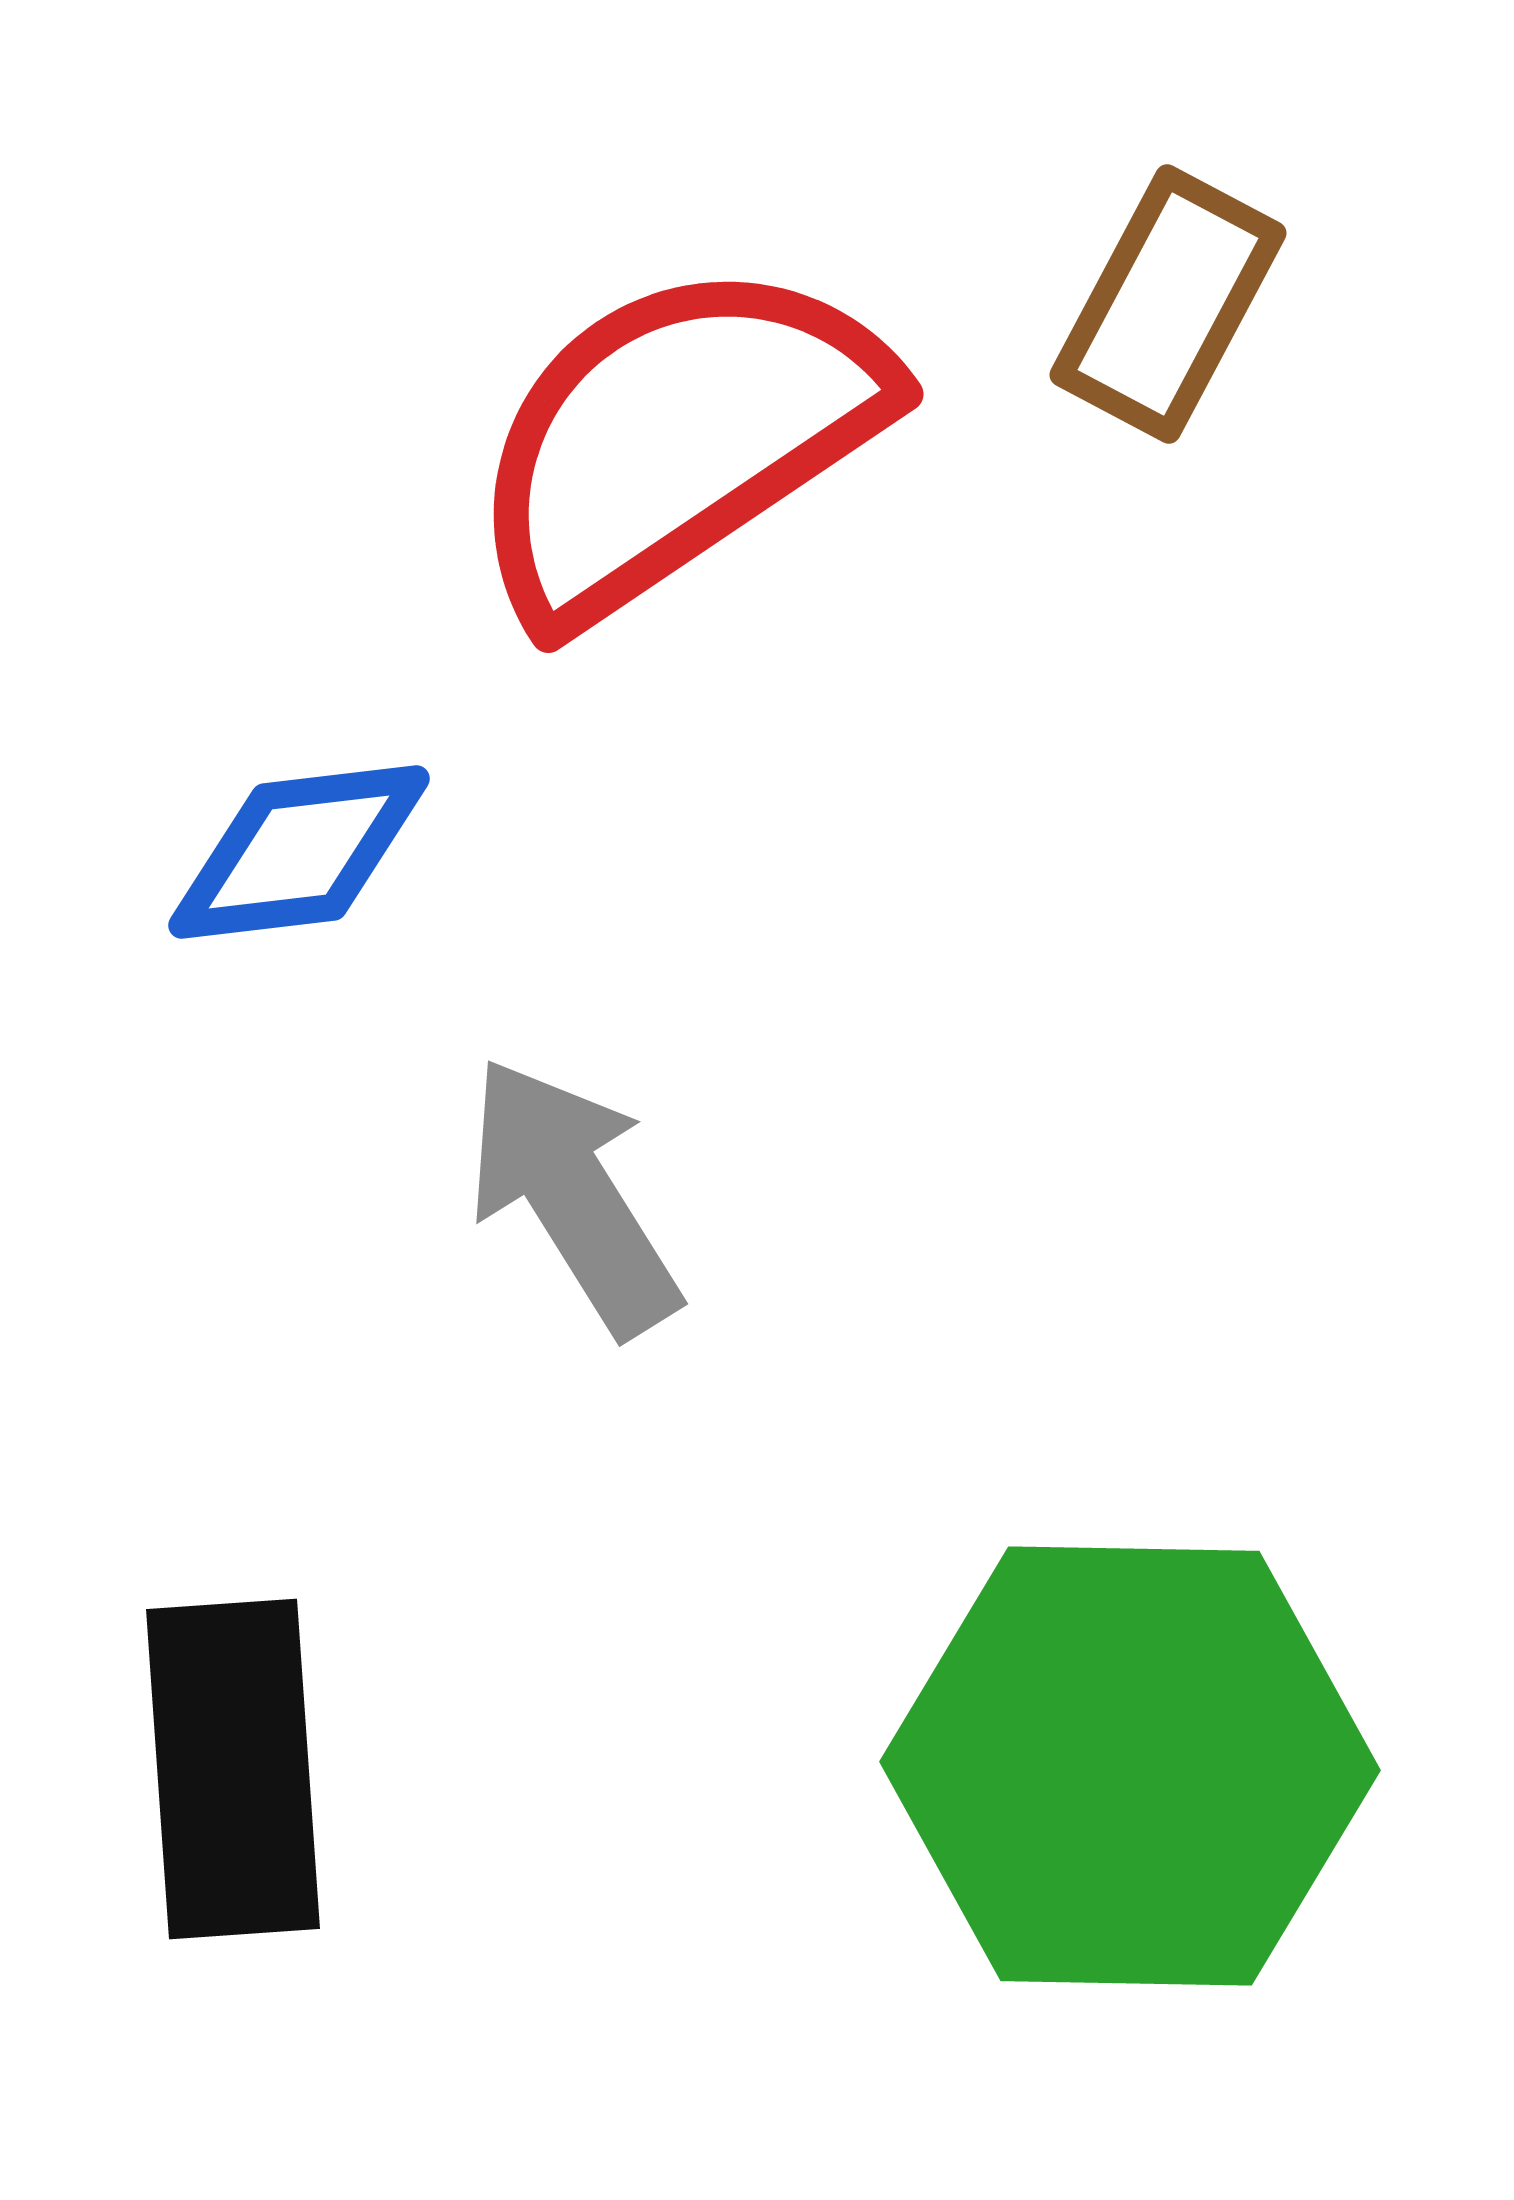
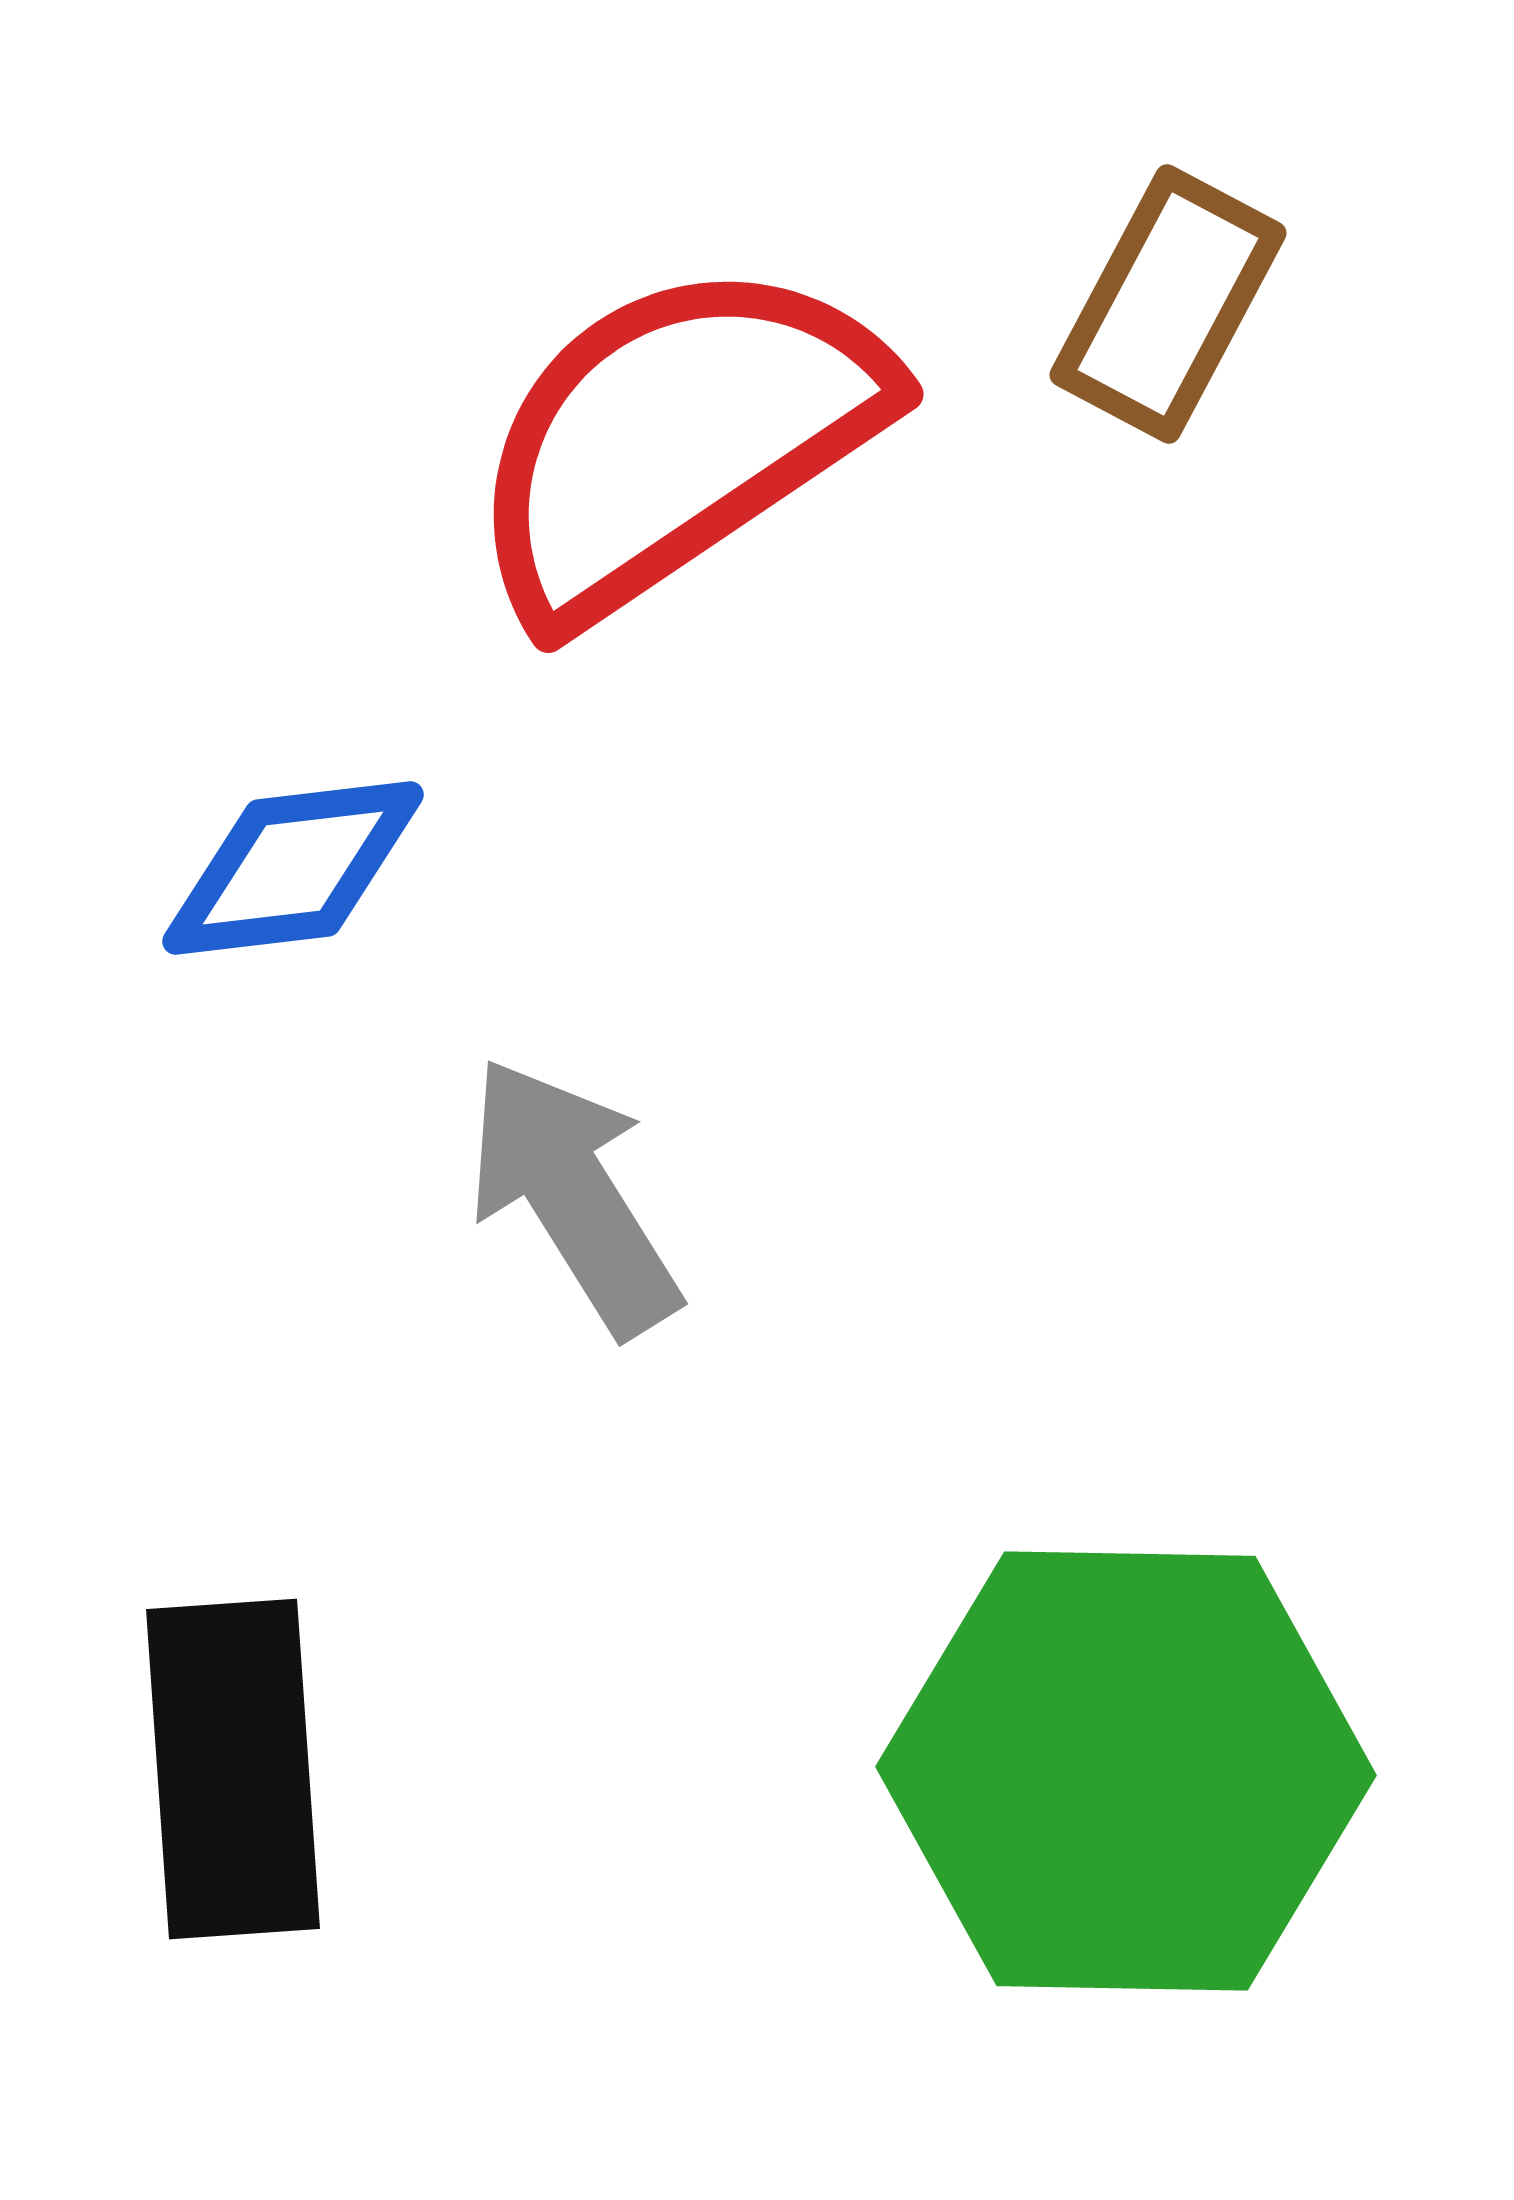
blue diamond: moved 6 px left, 16 px down
green hexagon: moved 4 px left, 5 px down
